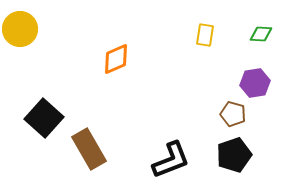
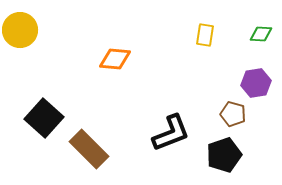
yellow circle: moved 1 px down
orange diamond: moved 1 px left; rotated 28 degrees clockwise
purple hexagon: moved 1 px right
brown rectangle: rotated 15 degrees counterclockwise
black pentagon: moved 10 px left
black L-shape: moved 27 px up
